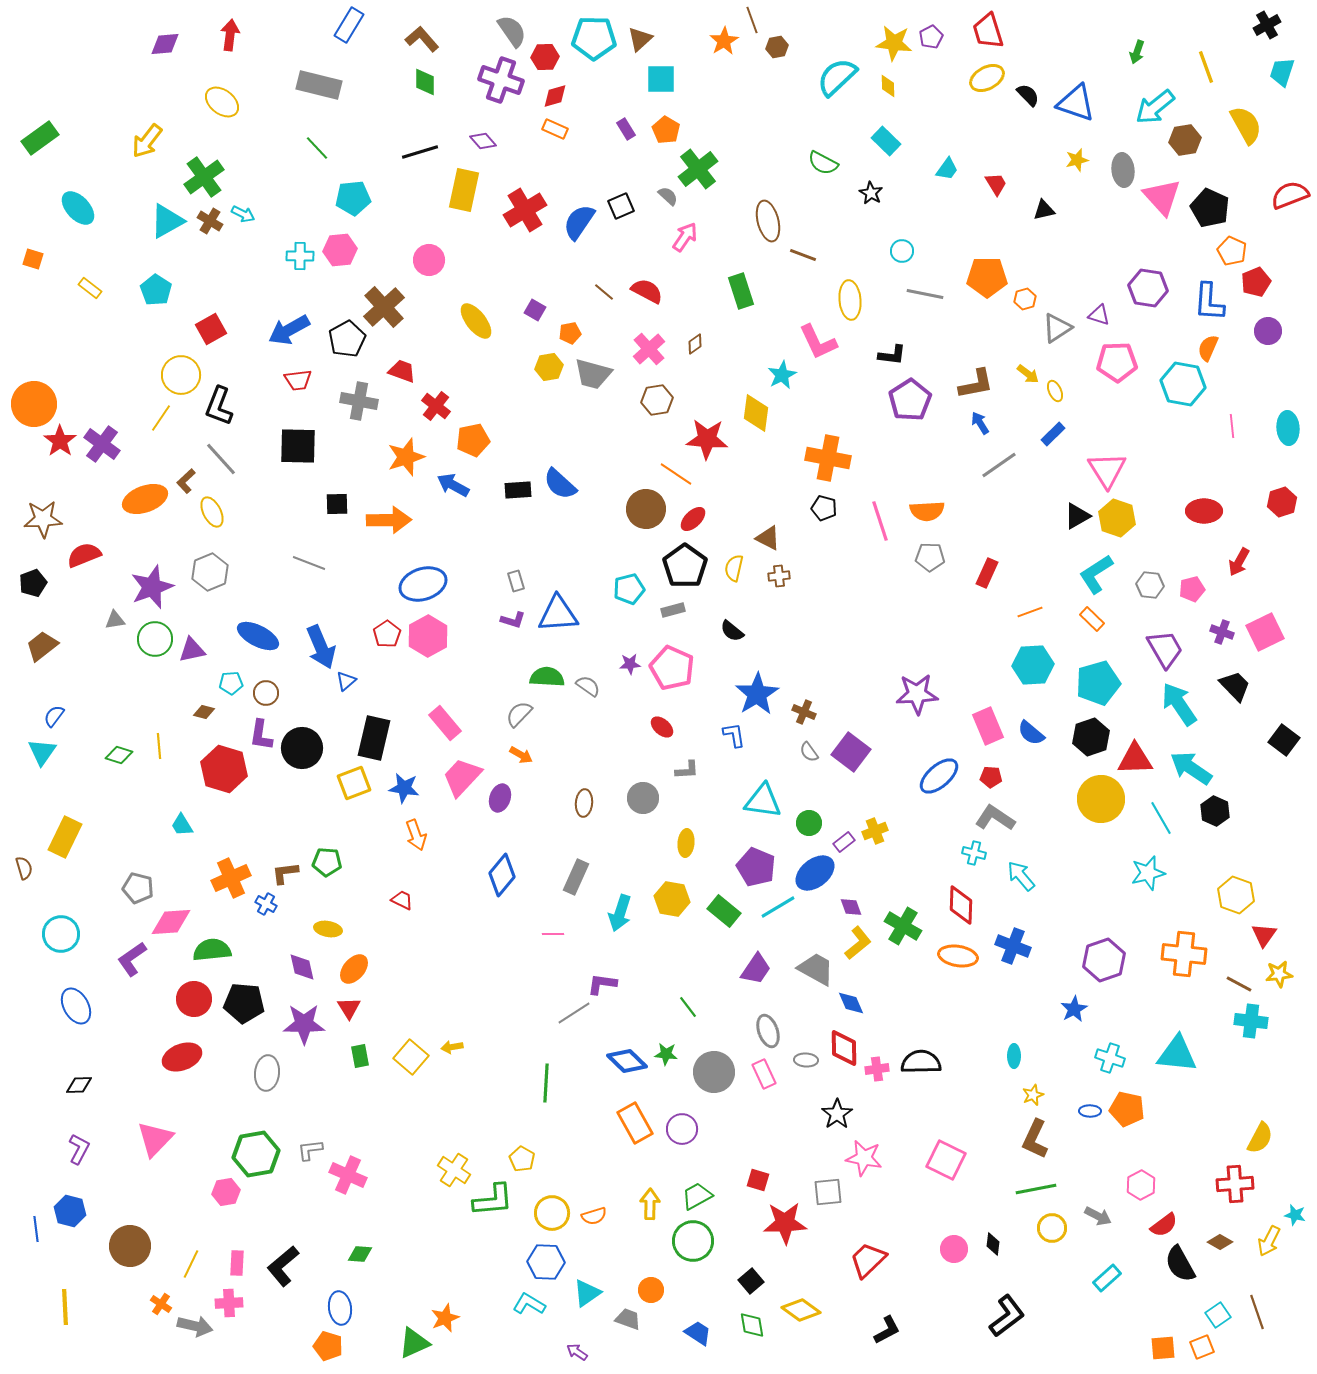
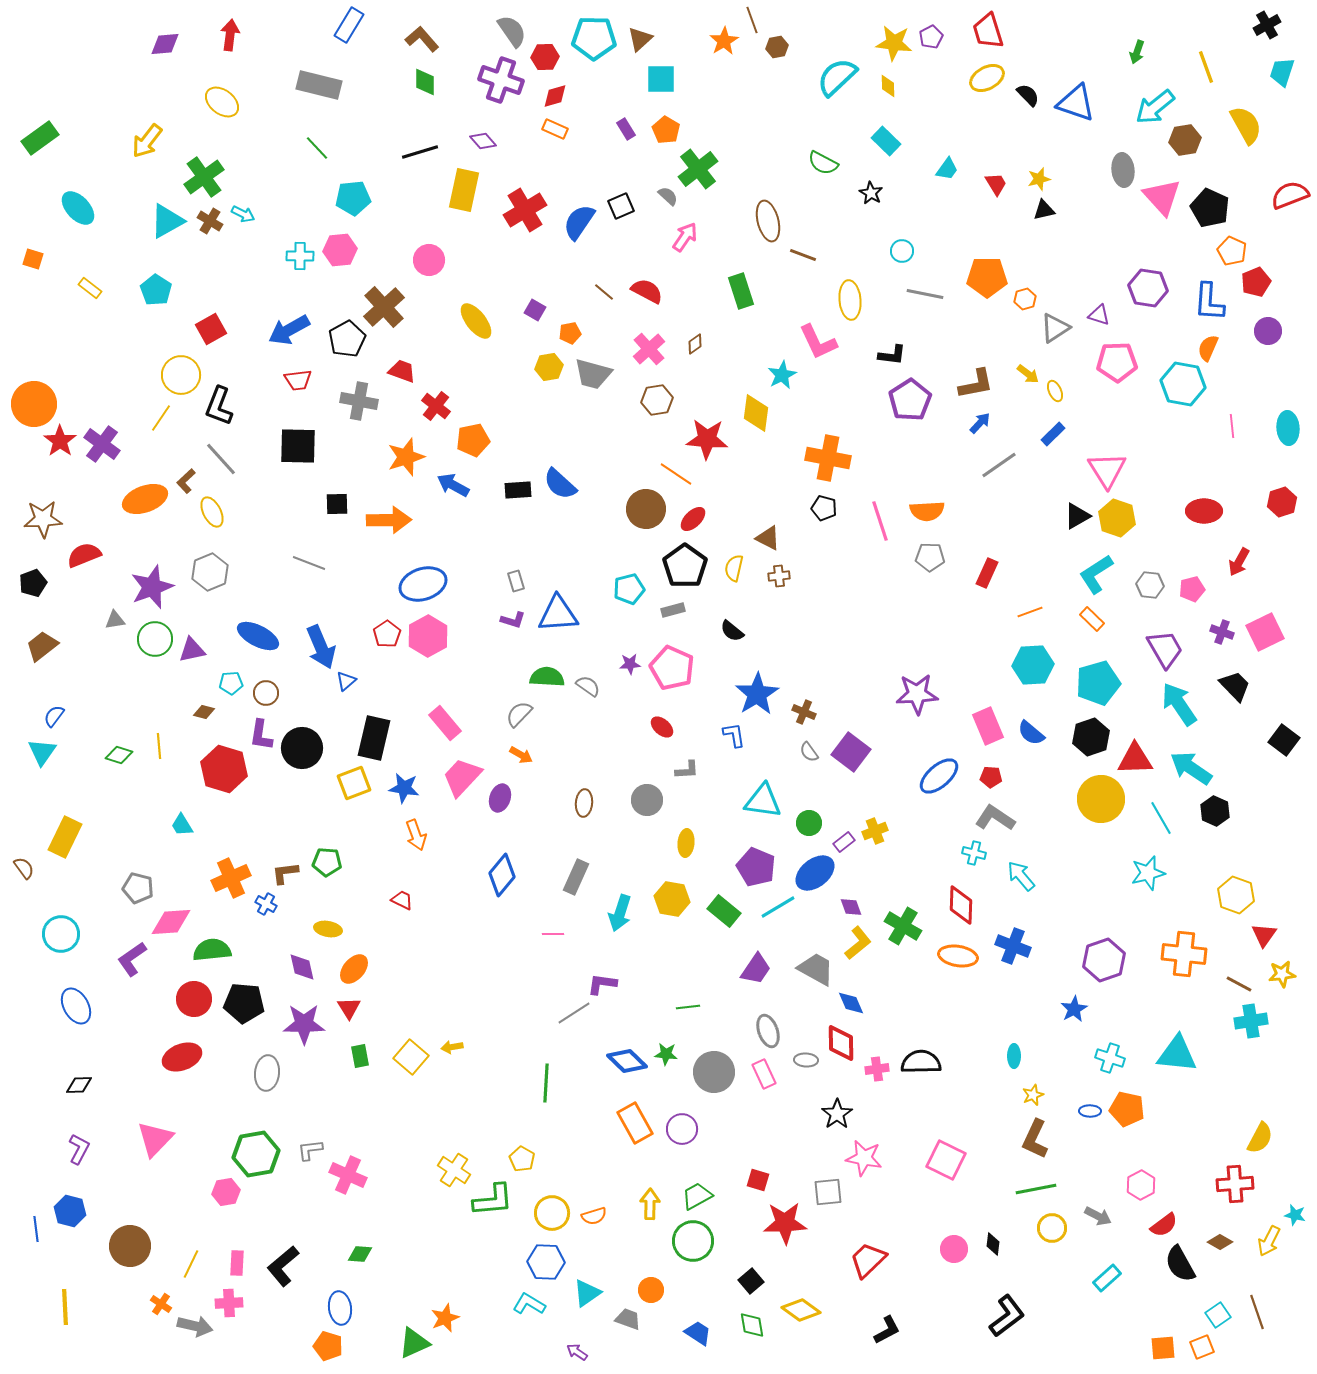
yellow star at (1077, 160): moved 38 px left, 19 px down
gray triangle at (1057, 328): moved 2 px left
blue arrow at (980, 423): rotated 75 degrees clockwise
gray circle at (643, 798): moved 4 px right, 2 px down
brown semicircle at (24, 868): rotated 20 degrees counterclockwise
yellow star at (1279, 974): moved 3 px right
green line at (688, 1007): rotated 60 degrees counterclockwise
cyan cross at (1251, 1021): rotated 16 degrees counterclockwise
red diamond at (844, 1048): moved 3 px left, 5 px up
